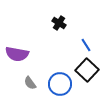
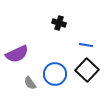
black cross: rotated 16 degrees counterclockwise
blue line: rotated 48 degrees counterclockwise
purple semicircle: rotated 35 degrees counterclockwise
blue circle: moved 5 px left, 10 px up
